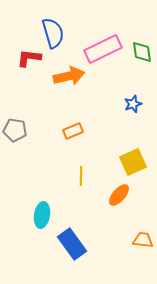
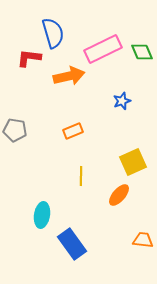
green diamond: rotated 15 degrees counterclockwise
blue star: moved 11 px left, 3 px up
